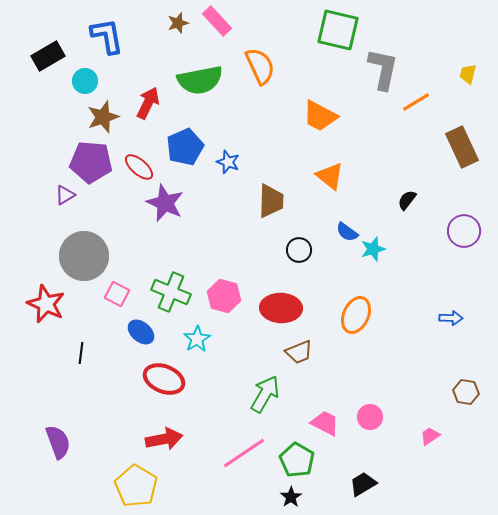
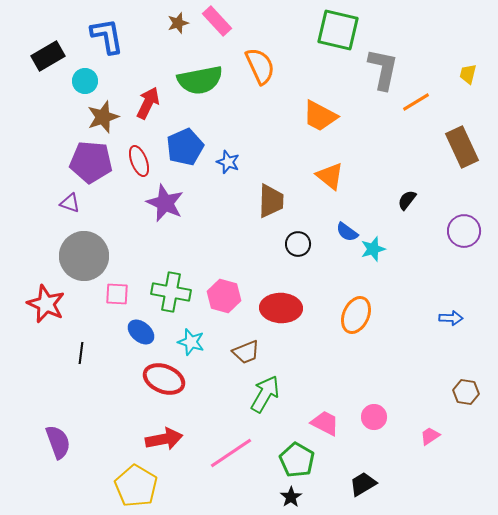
red ellipse at (139, 167): moved 6 px up; rotated 28 degrees clockwise
purple triangle at (65, 195): moved 5 px right, 8 px down; rotated 50 degrees clockwise
black circle at (299, 250): moved 1 px left, 6 px up
green cross at (171, 292): rotated 12 degrees counterclockwise
pink square at (117, 294): rotated 25 degrees counterclockwise
cyan star at (197, 339): moved 6 px left, 3 px down; rotated 24 degrees counterclockwise
brown trapezoid at (299, 352): moved 53 px left
pink circle at (370, 417): moved 4 px right
pink line at (244, 453): moved 13 px left
